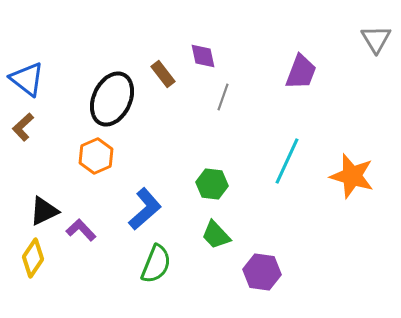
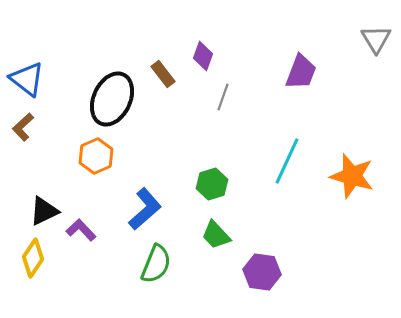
purple diamond: rotated 32 degrees clockwise
green hexagon: rotated 24 degrees counterclockwise
